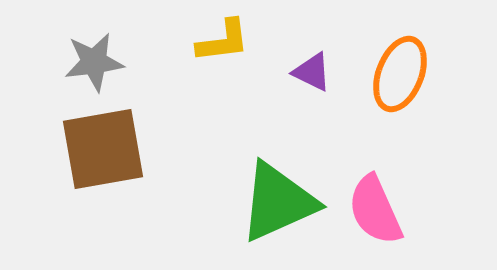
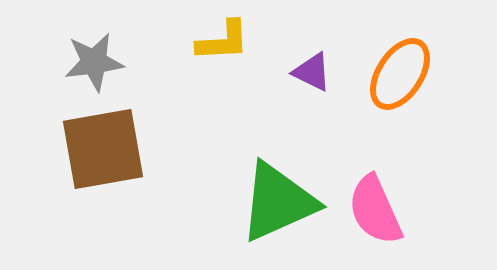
yellow L-shape: rotated 4 degrees clockwise
orange ellipse: rotated 12 degrees clockwise
